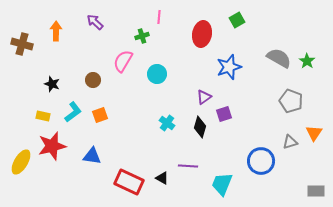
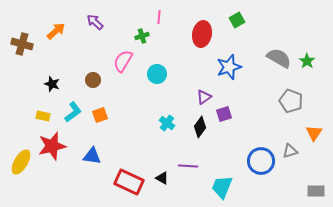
orange arrow: rotated 48 degrees clockwise
black diamond: rotated 20 degrees clockwise
gray triangle: moved 9 px down
cyan trapezoid: moved 3 px down
